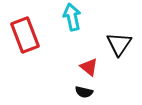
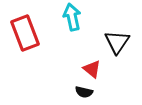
red rectangle: moved 2 px up
black triangle: moved 2 px left, 2 px up
red triangle: moved 3 px right, 2 px down
